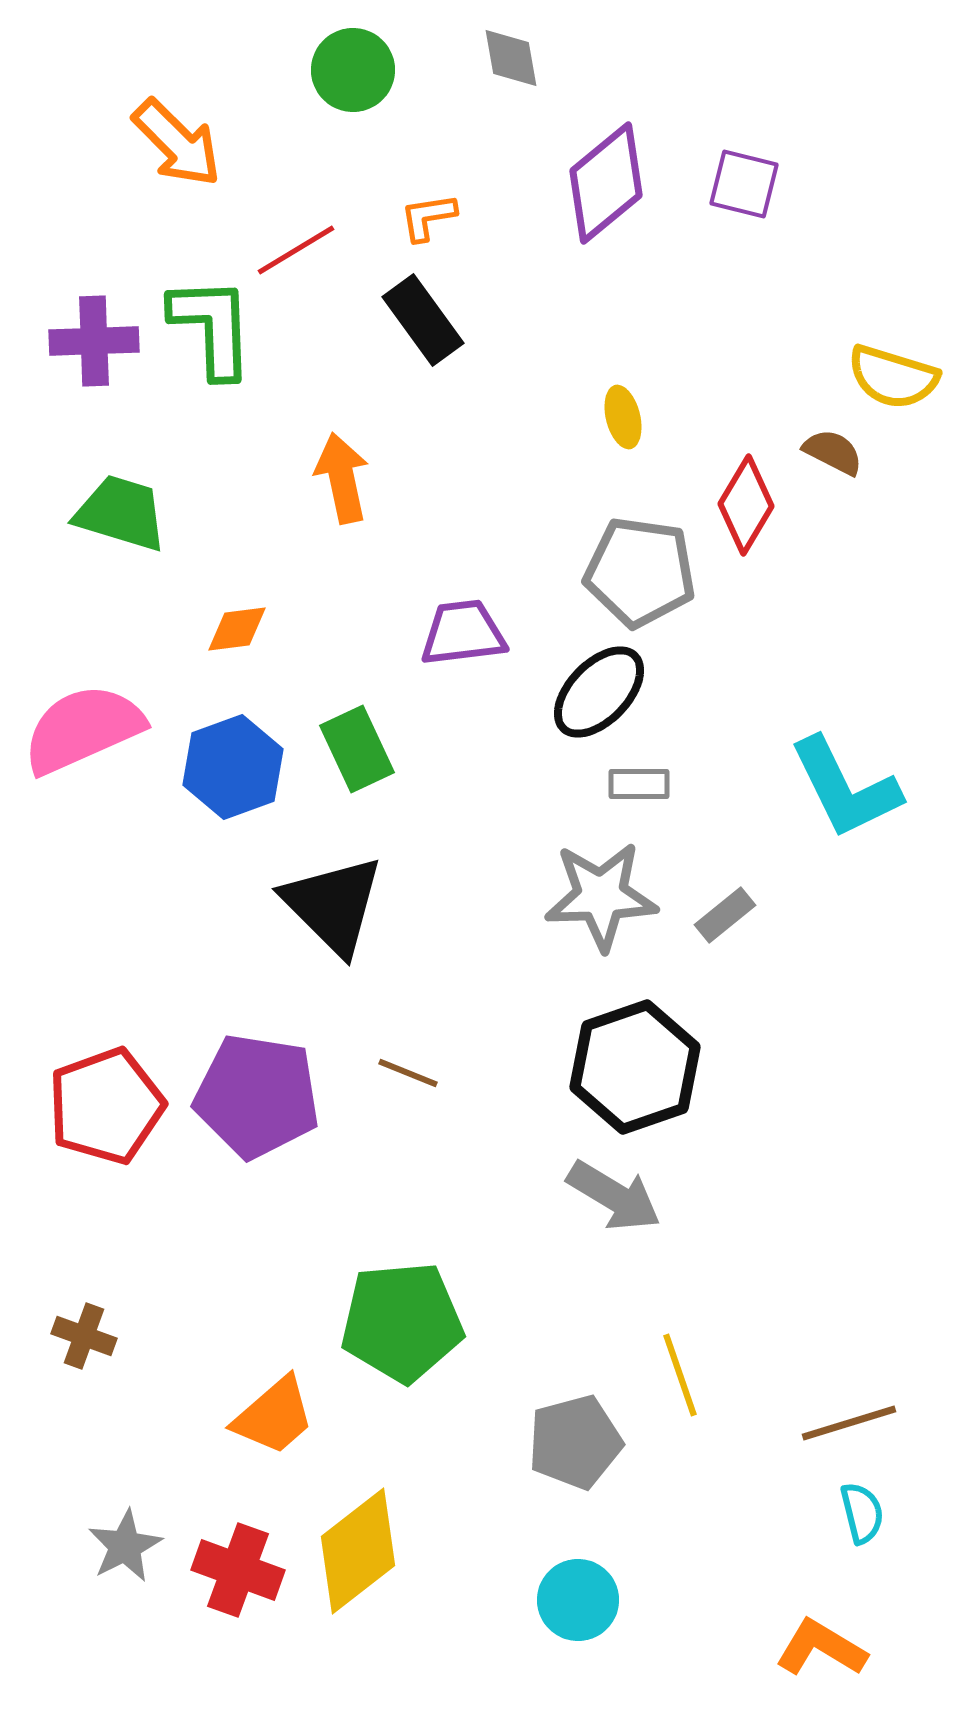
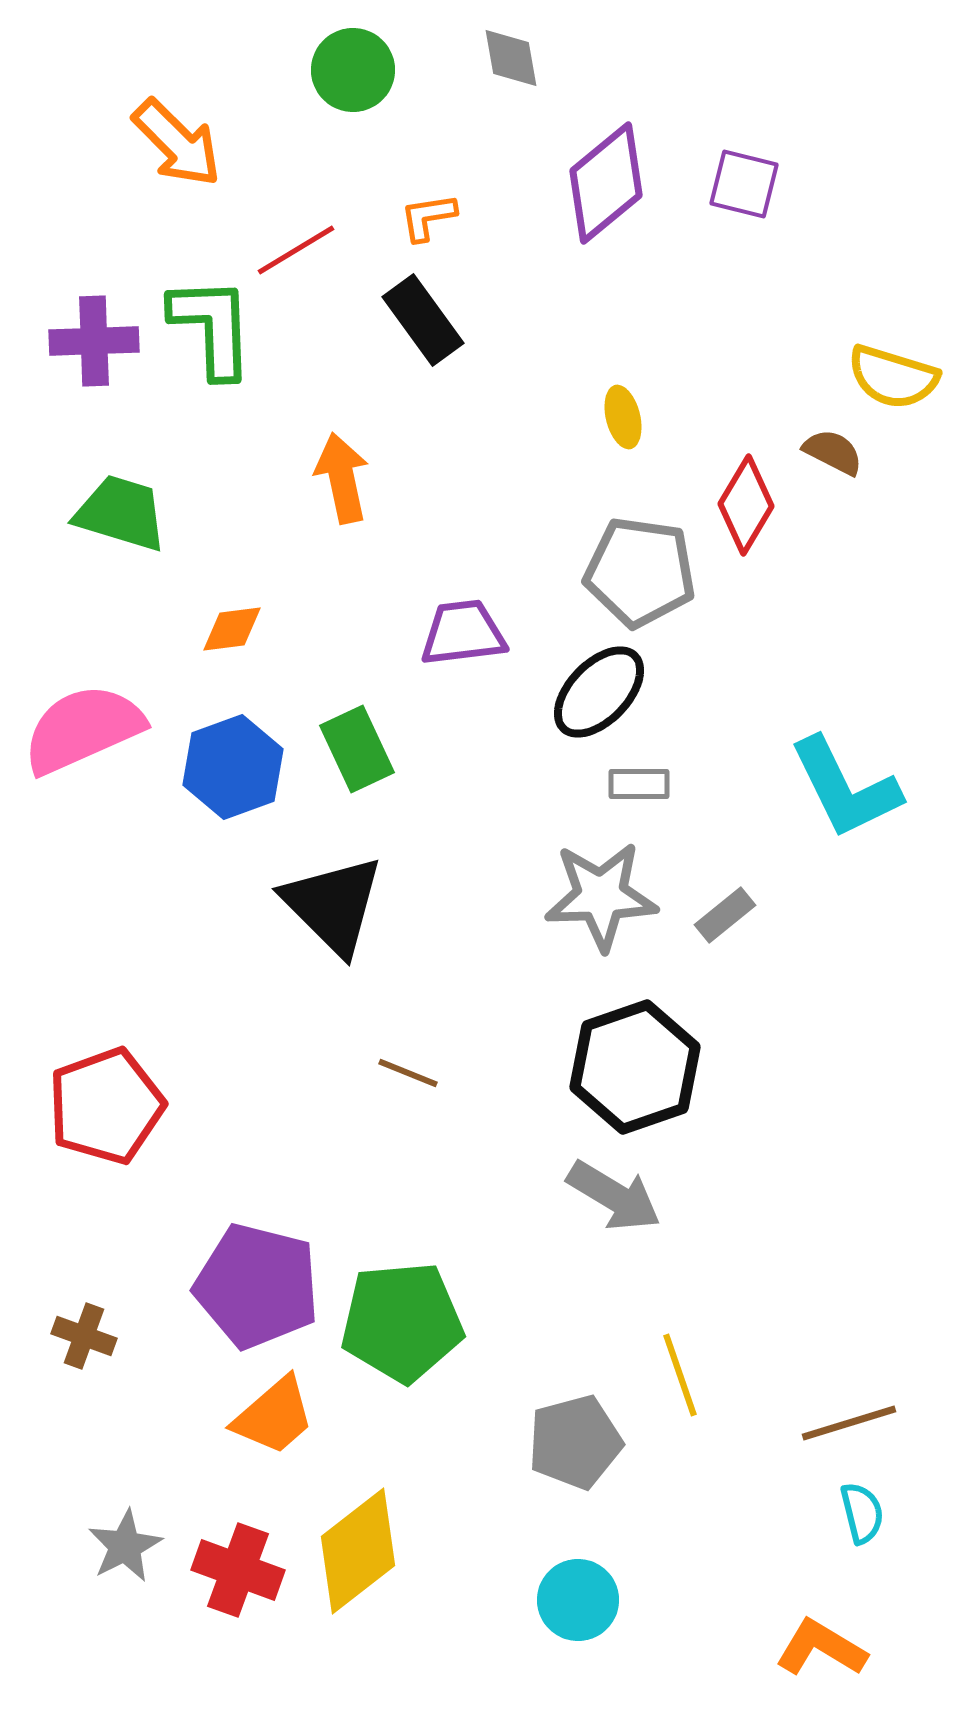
orange diamond at (237, 629): moved 5 px left
purple pentagon at (257, 1096): moved 190 px down; rotated 5 degrees clockwise
